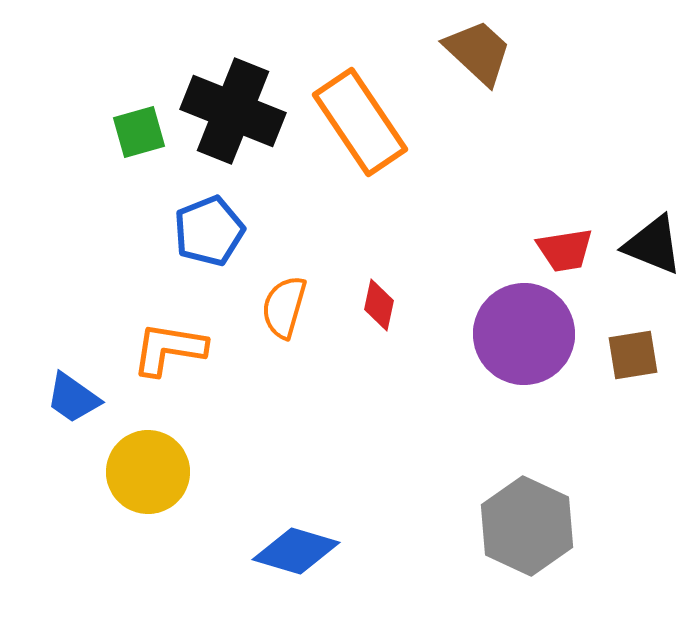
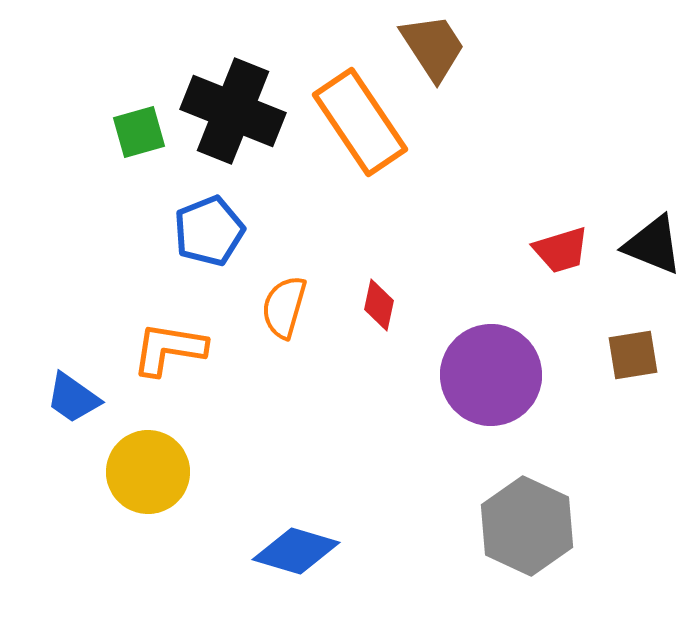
brown trapezoid: moved 45 px left, 5 px up; rotated 14 degrees clockwise
red trapezoid: moved 4 px left; rotated 8 degrees counterclockwise
purple circle: moved 33 px left, 41 px down
